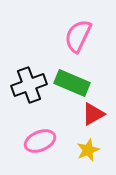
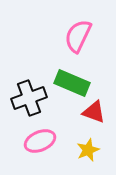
black cross: moved 13 px down
red triangle: moved 1 px right, 2 px up; rotated 50 degrees clockwise
